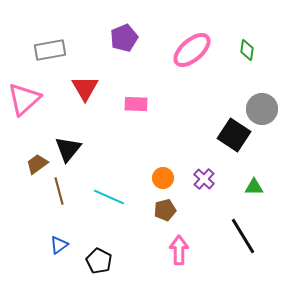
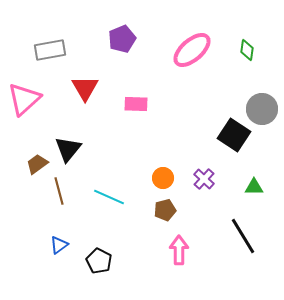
purple pentagon: moved 2 px left, 1 px down
